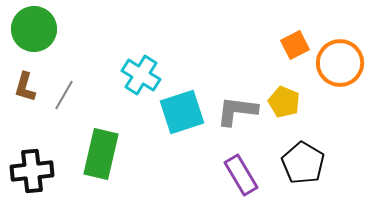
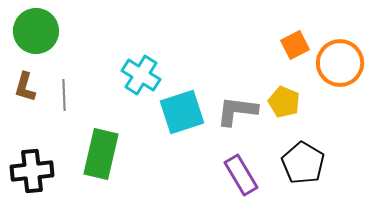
green circle: moved 2 px right, 2 px down
gray line: rotated 32 degrees counterclockwise
